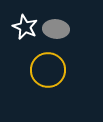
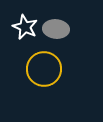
yellow circle: moved 4 px left, 1 px up
